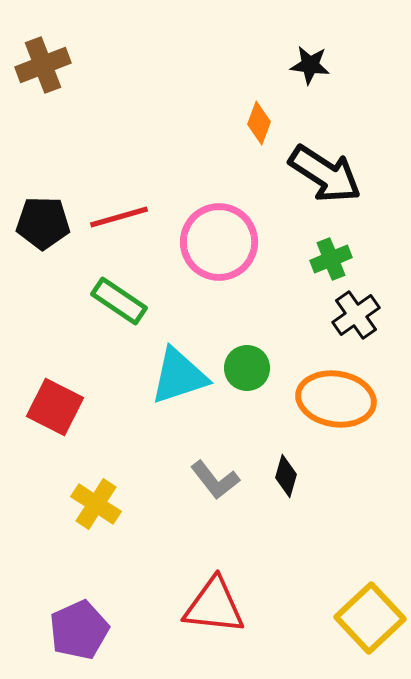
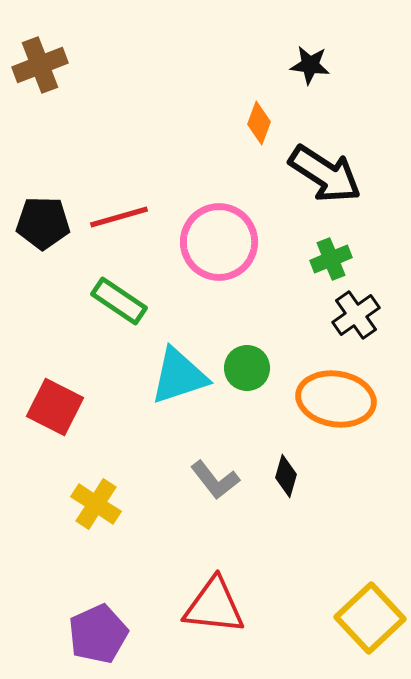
brown cross: moved 3 px left
purple pentagon: moved 19 px right, 4 px down
